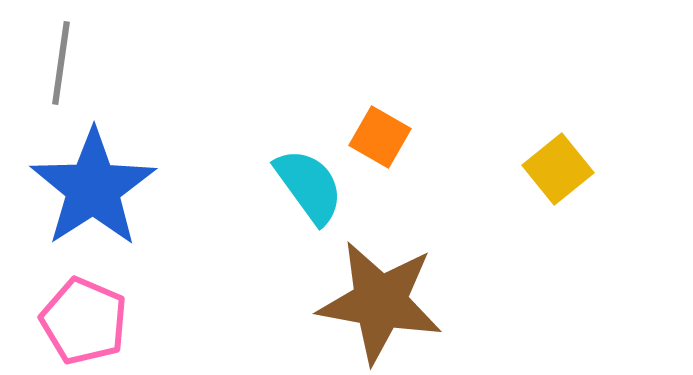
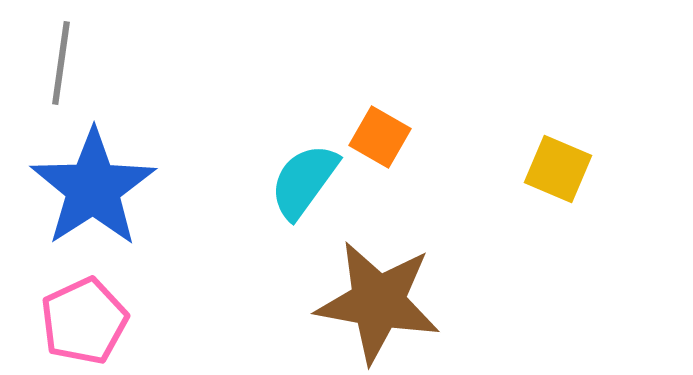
yellow square: rotated 28 degrees counterclockwise
cyan semicircle: moved 5 px left, 5 px up; rotated 108 degrees counterclockwise
brown star: moved 2 px left
pink pentagon: rotated 24 degrees clockwise
